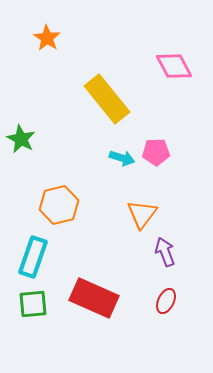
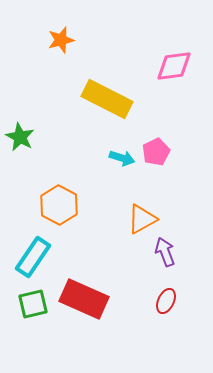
orange star: moved 14 px right, 2 px down; rotated 24 degrees clockwise
pink diamond: rotated 69 degrees counterclockwise
yellow rectangle: rotated 24 degrees counterclockwise
green star: moved 1 px left, 2 px up
pink pentagon: rotated 24 degrees counterclockwise
orange hexagon: rotated 18 degrees counterclockwise
orange triangle: moved 5 px down; rotated 24 degrees clockwise
cyan rectangle: rotated 15 degrees clockwise
red rectangle: moved 10 px left, 1 px down
green square: rotated 8 degrees counterclockwise
